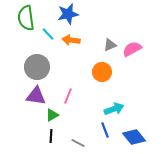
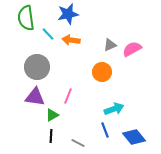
purple triangle: moved 1 px left, 1 px down
